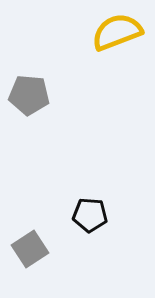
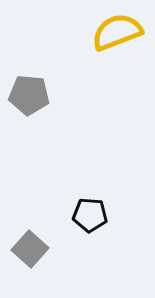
gray square: rotated 15 degrees counterclockwise
